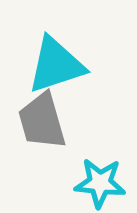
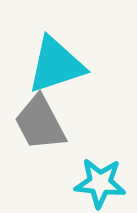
gray trapezoid: moved 2 px left, 2 px down; rotated 12 degrees counterclockwise
